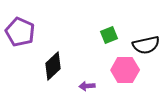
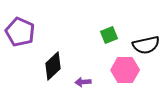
purple arrow: moved 4 px left, 4 px up
